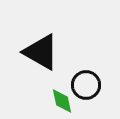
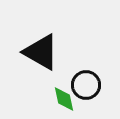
green diamond: moved 2 px right, 2 px up
